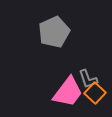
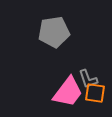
gray pentagon: rotated 16 degrees clockwise
orange square: rotated 35 degrees counterclockwise
